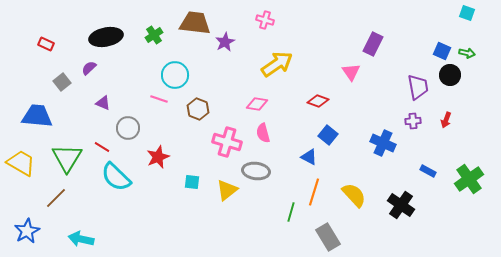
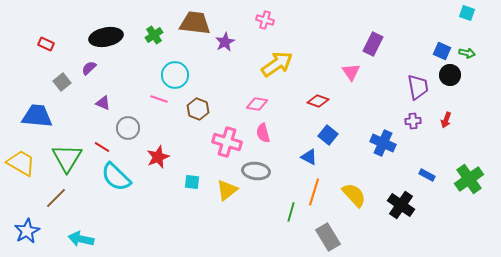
blue rectangle at (428, 171): moved 1 px left, 4 px down
